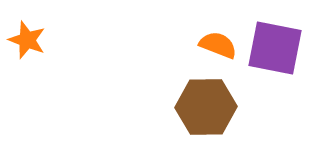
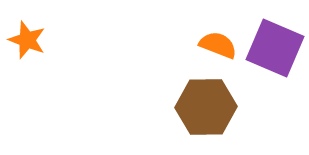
purple square: rotated 12 degrees clockwise
